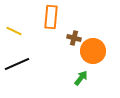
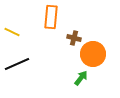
yellow line: moved 2 px left, 1 px down
orange circle: moved 3 px down
